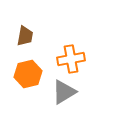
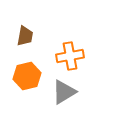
orange cross: moved 1 px left, 3 px up
orange hexagon: moved 1 px left, 2 px down
